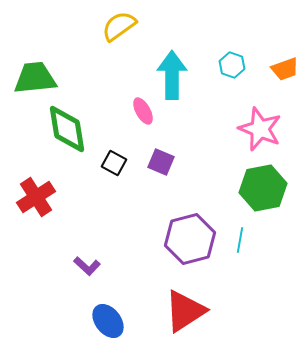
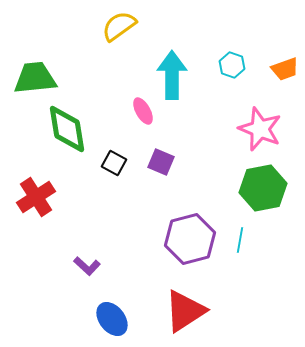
blue ellipse: moved 4 px right, 2 px up
